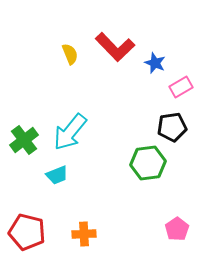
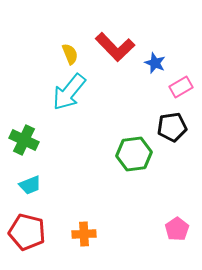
cyan arrow: moved 1 px left, 40 px up
green cross: rotated 28 degrees counterclockwise
green hexagon: moved 14 px left, 9 px up
cyan trapezoid: moved 27 px left, 10 px down
